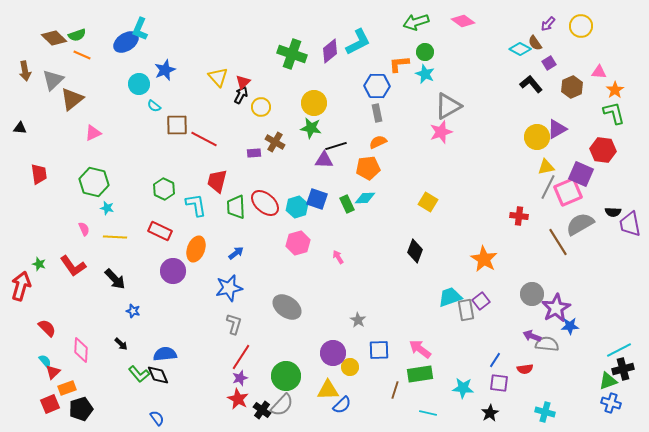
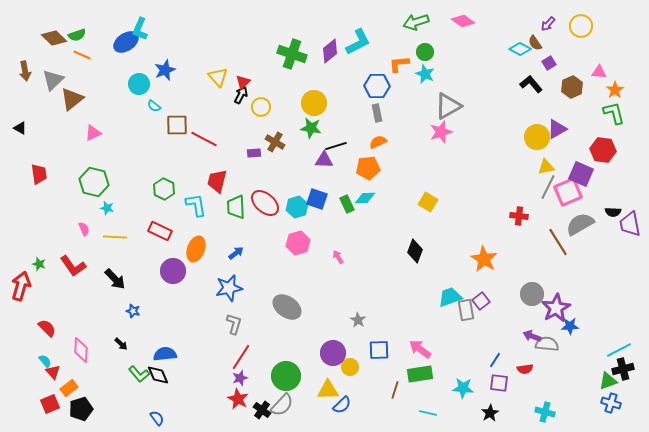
black triangle at (20, 128): rotated 24 degrees clockwise
red triangle at (53, 372): rotated 28 degrees counterclockwise
orange rectangle at (67, 388): moved 2 px right; rotated 18 degrees counterclockwise
